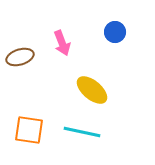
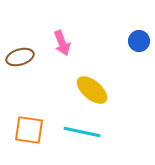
blue circle: moved 24 px right, 9 px down
